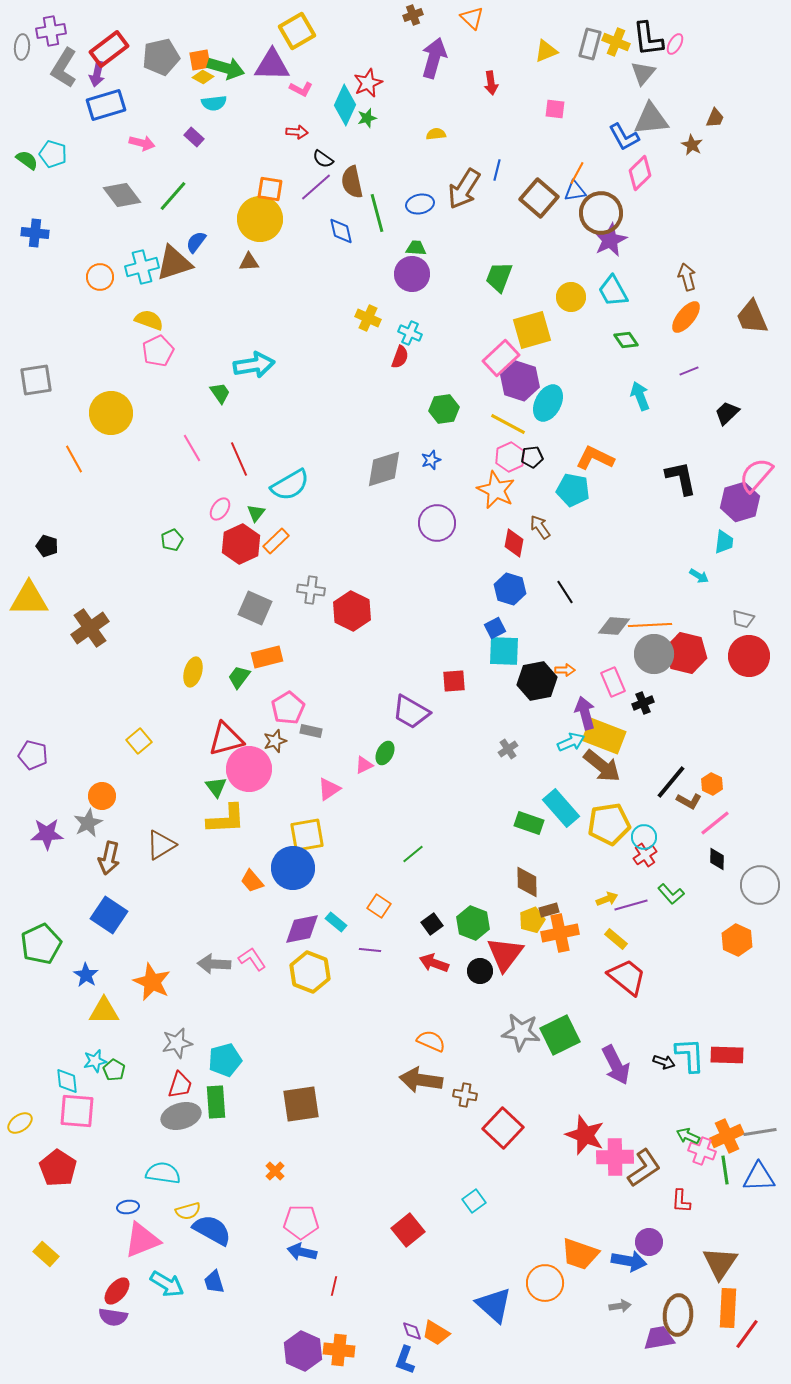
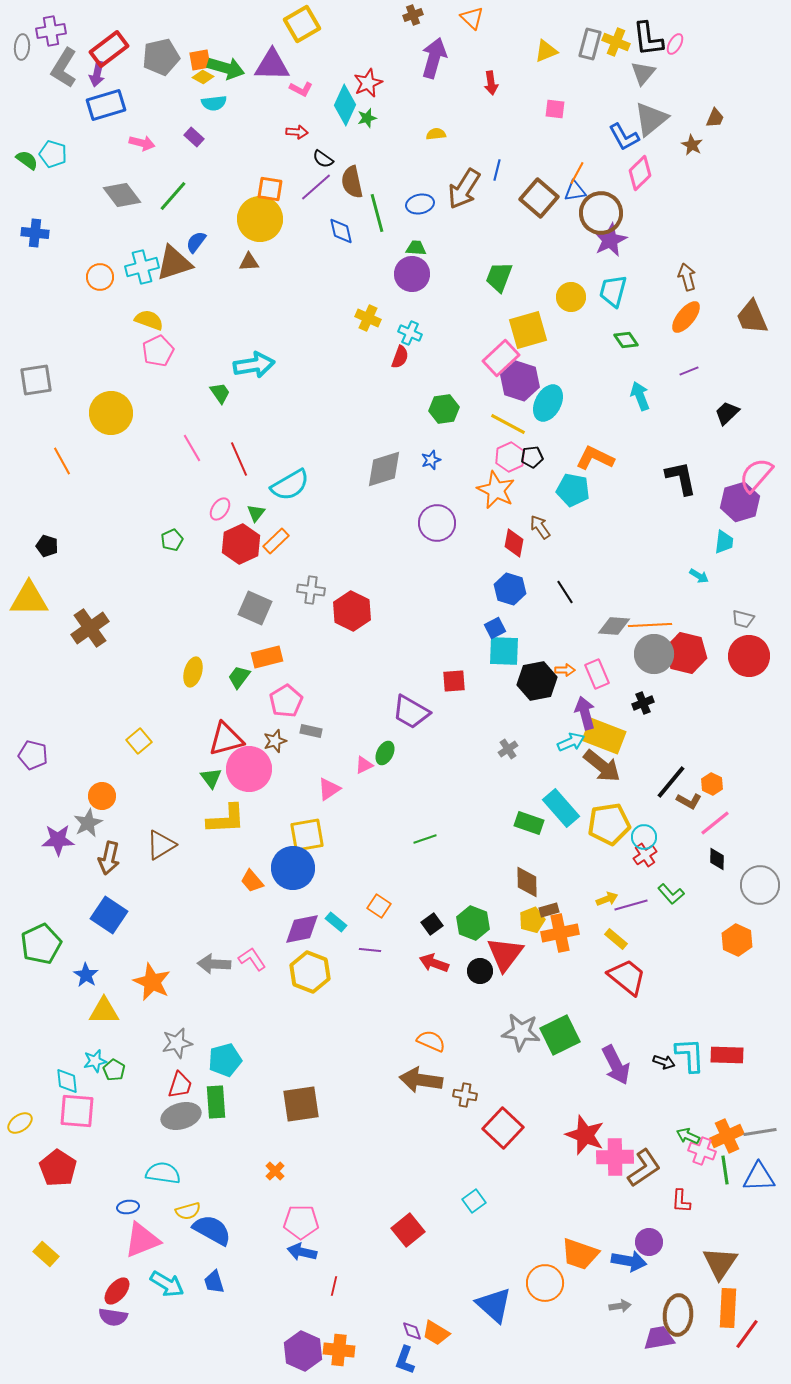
yellow square at (297, 31): moved 5 px right, 7 px up
gray triangle at (651, 119): rotated 33 degrees counterclockwise
cyan trapezoid at (613, 291): rotated 44 degrees clockwise
yellow square at (532, 330): moved 4 px left
orange line at (74, 459): moved 12 px left, 2 px down
pink rectangle at (613, 682): moved 16 px left, 8 px up
pink pentagon at (288, 708): moved 2 px left, 7 px up
green triangle at (216, 787): moved 5 px left, 9 px up
purple star at (47, 834): moved 11 px right, 6 px down
green line at (413, 854): moved 12 px right, 15 px up; rotated 20 degrees clockwise
